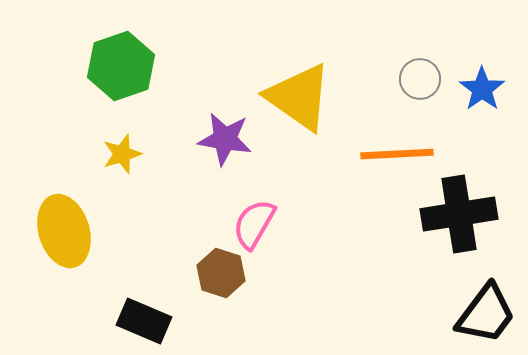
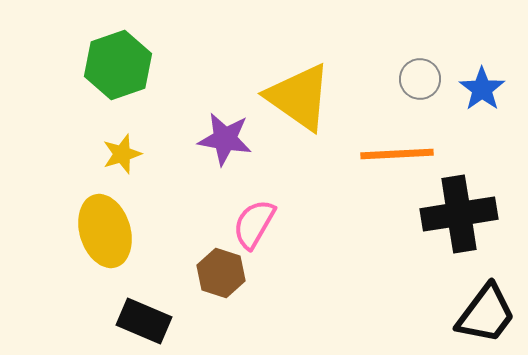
green hexagon: moved 3 px left, 1 px up
yellow ellipse: moved 41 px right
